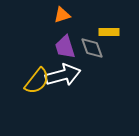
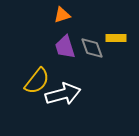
yellow rectangle: moved 7 px right, 6 px down
white arrow: moved 19 px down
